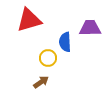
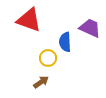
red triangle: rotated 36 degrees clockwise
purple trapezoid: rotated 25 degrees clockwise
